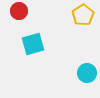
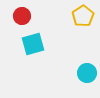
red circle: moved 3 px right, 5 px down
yellow pentagon: moved 1 px down
